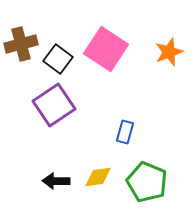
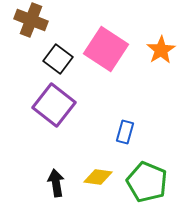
brown cross: moved 10 px right, 24 px up; rotated 36 degrees clockwise
orange star: moved 8 px left, 2 px up; rotated 12 degrees counterclockwise
purple square: rotated 18 degrees counterclockwise
yellow diamond: rotated 16 degrees clockwise
black arrow: moved 2 px down; rotated 80 degrees clockwise
